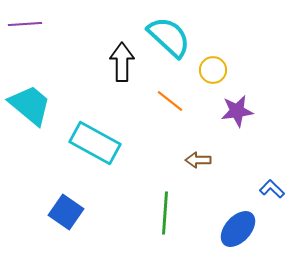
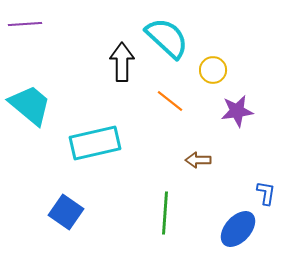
cyan semicircle: moved 2 px left, 1 px down
cyan rectangle: rotated 42 degrees counterclockwise
blue L-shape: moved 6 px left, 4 px down; rotated 55 degrees clockwise
